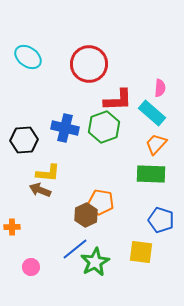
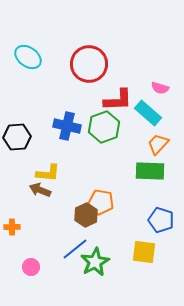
pink semicircle: rotated 102 degrees clockwise
cyan rectangle: moved 4 px left
blue cross: moved 2 px right, 2 px up
black hexagon: moved 7 px left, 3 px up
orange trapezoid: moved 2 px right
green rectangle: moved 1 px left, 3 px up
yellow square: moved 3 px right
